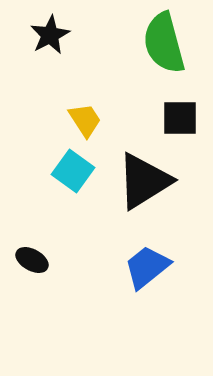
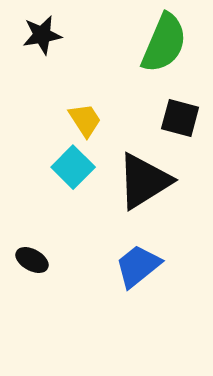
black star: moved 8 px left; rotated 18 degrees clockwise
green semicircle: rotated 142 degrees counterclockwise
black square: rotated 15 degrees clockwise
cyan square: moved 4 px up; rotated 9 degrees clockwise
blue trapezoid: moved 9 px left, 1 px up
